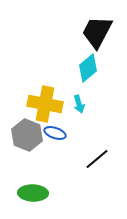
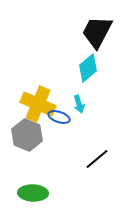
yellow cross: moved 7 px left; rotated 12 degrees clockwise
blue ellipse: moved 4 px right, 16 px up
